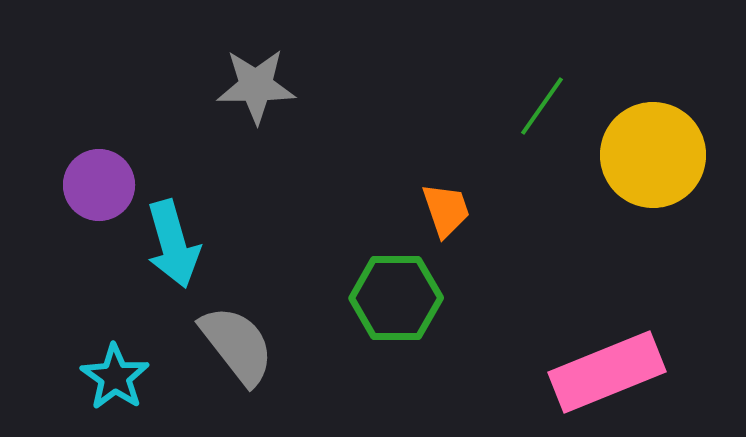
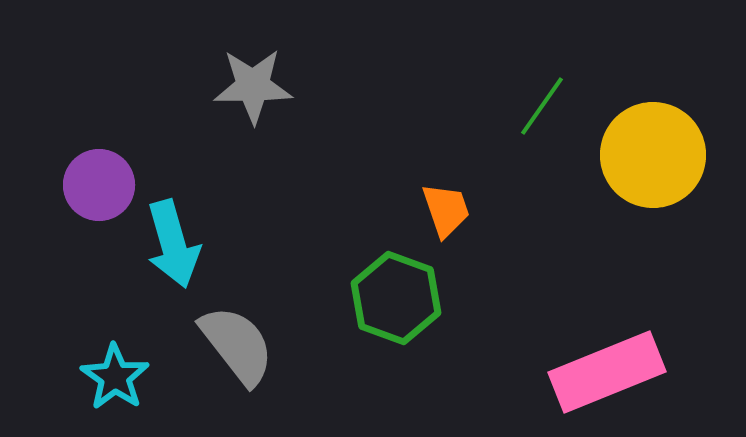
gray star: moved 3 px left
green hexagon: rotated 20 degrees clockwise
